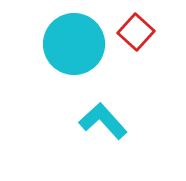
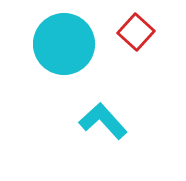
cyan circle: moved 10 px left
